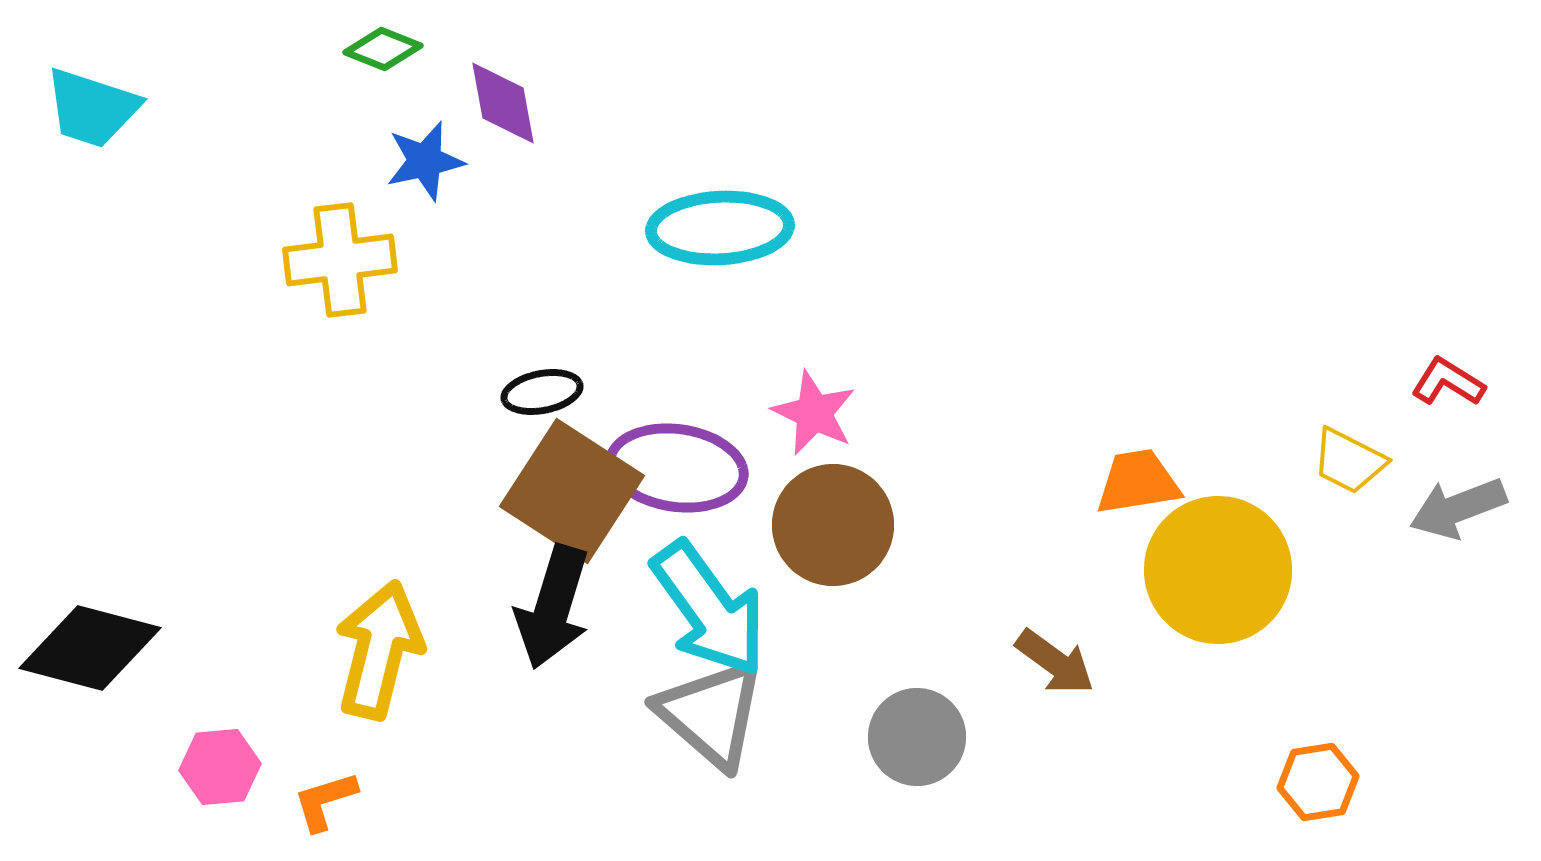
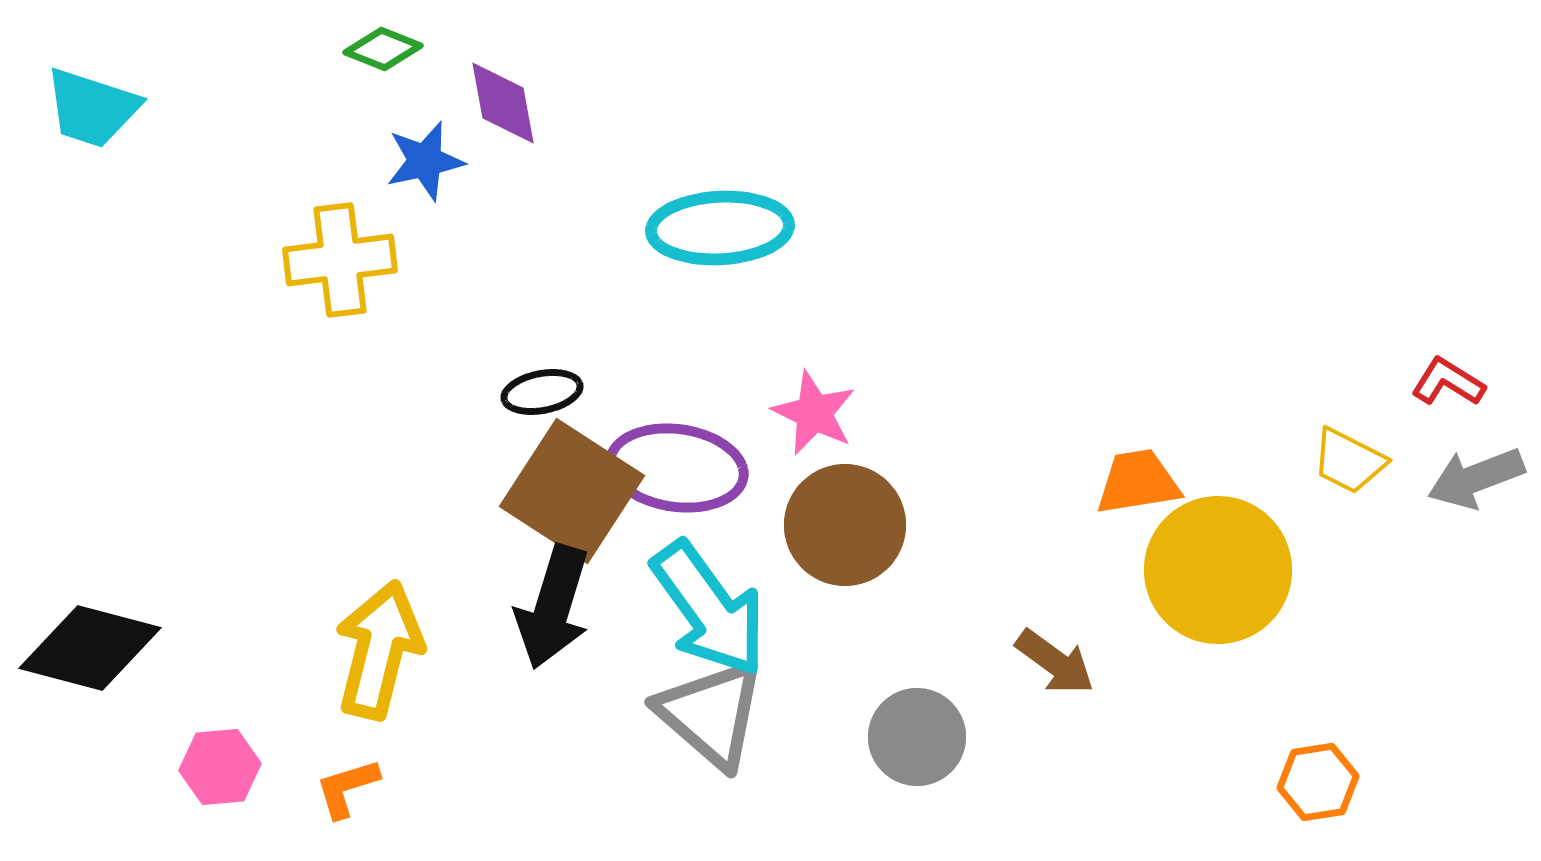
gray arrow: moved 18 px right, 30 px up
brown circle: moved 12 px right
orange L-shape: moved 22 px right, 13 px up
